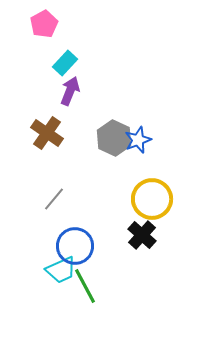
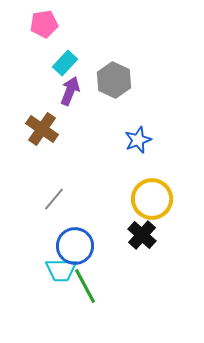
pink pentagon: rotated 20 degrees clockwise
brown cross: moved 5 px left, 4 px up
gray hexagon: moved 58 px up
cyan trapezoid: rotated 24 degrees clockwise
